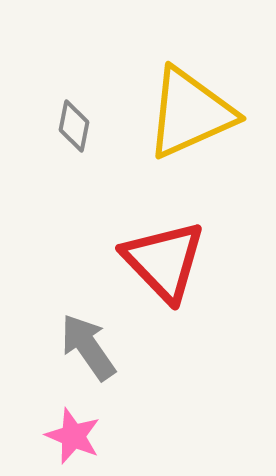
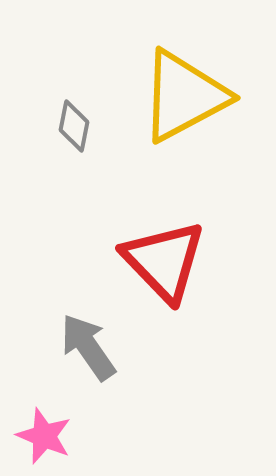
yellow triangle: moved 6 px left, 17 px up; rotated 4 degrees counterclockwise
pink star: moved 29 px left
